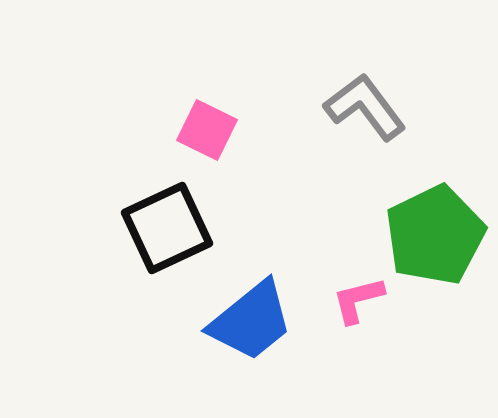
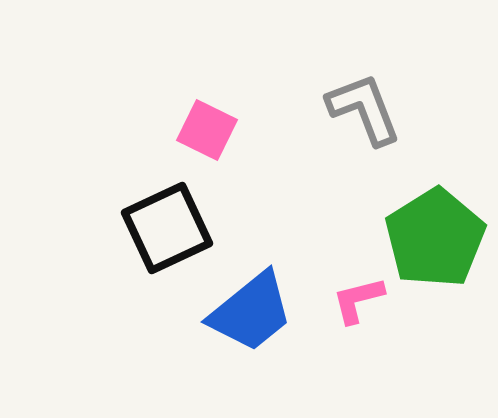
gray L-shape: moved 1 px left, 2 px down; rotated 16 degrees clockwise
green pentagon: moved 3 px down; rotated 6 degrees counterclockwise
blue trapezoid: moved 9 px up
